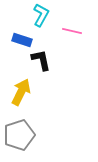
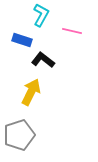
black L-shape: moved 2 px right; rotated 40 degrees counterclockwise
yellow arrow: moved 10 px right
